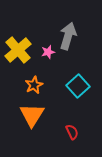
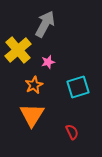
gray arrow: moved 23 px left, 12 px up; rotated 12 degrees clockwise
pink star: moved 10 px down
cyan square: moved 1 px down; rotated 25 degrees clockwise
